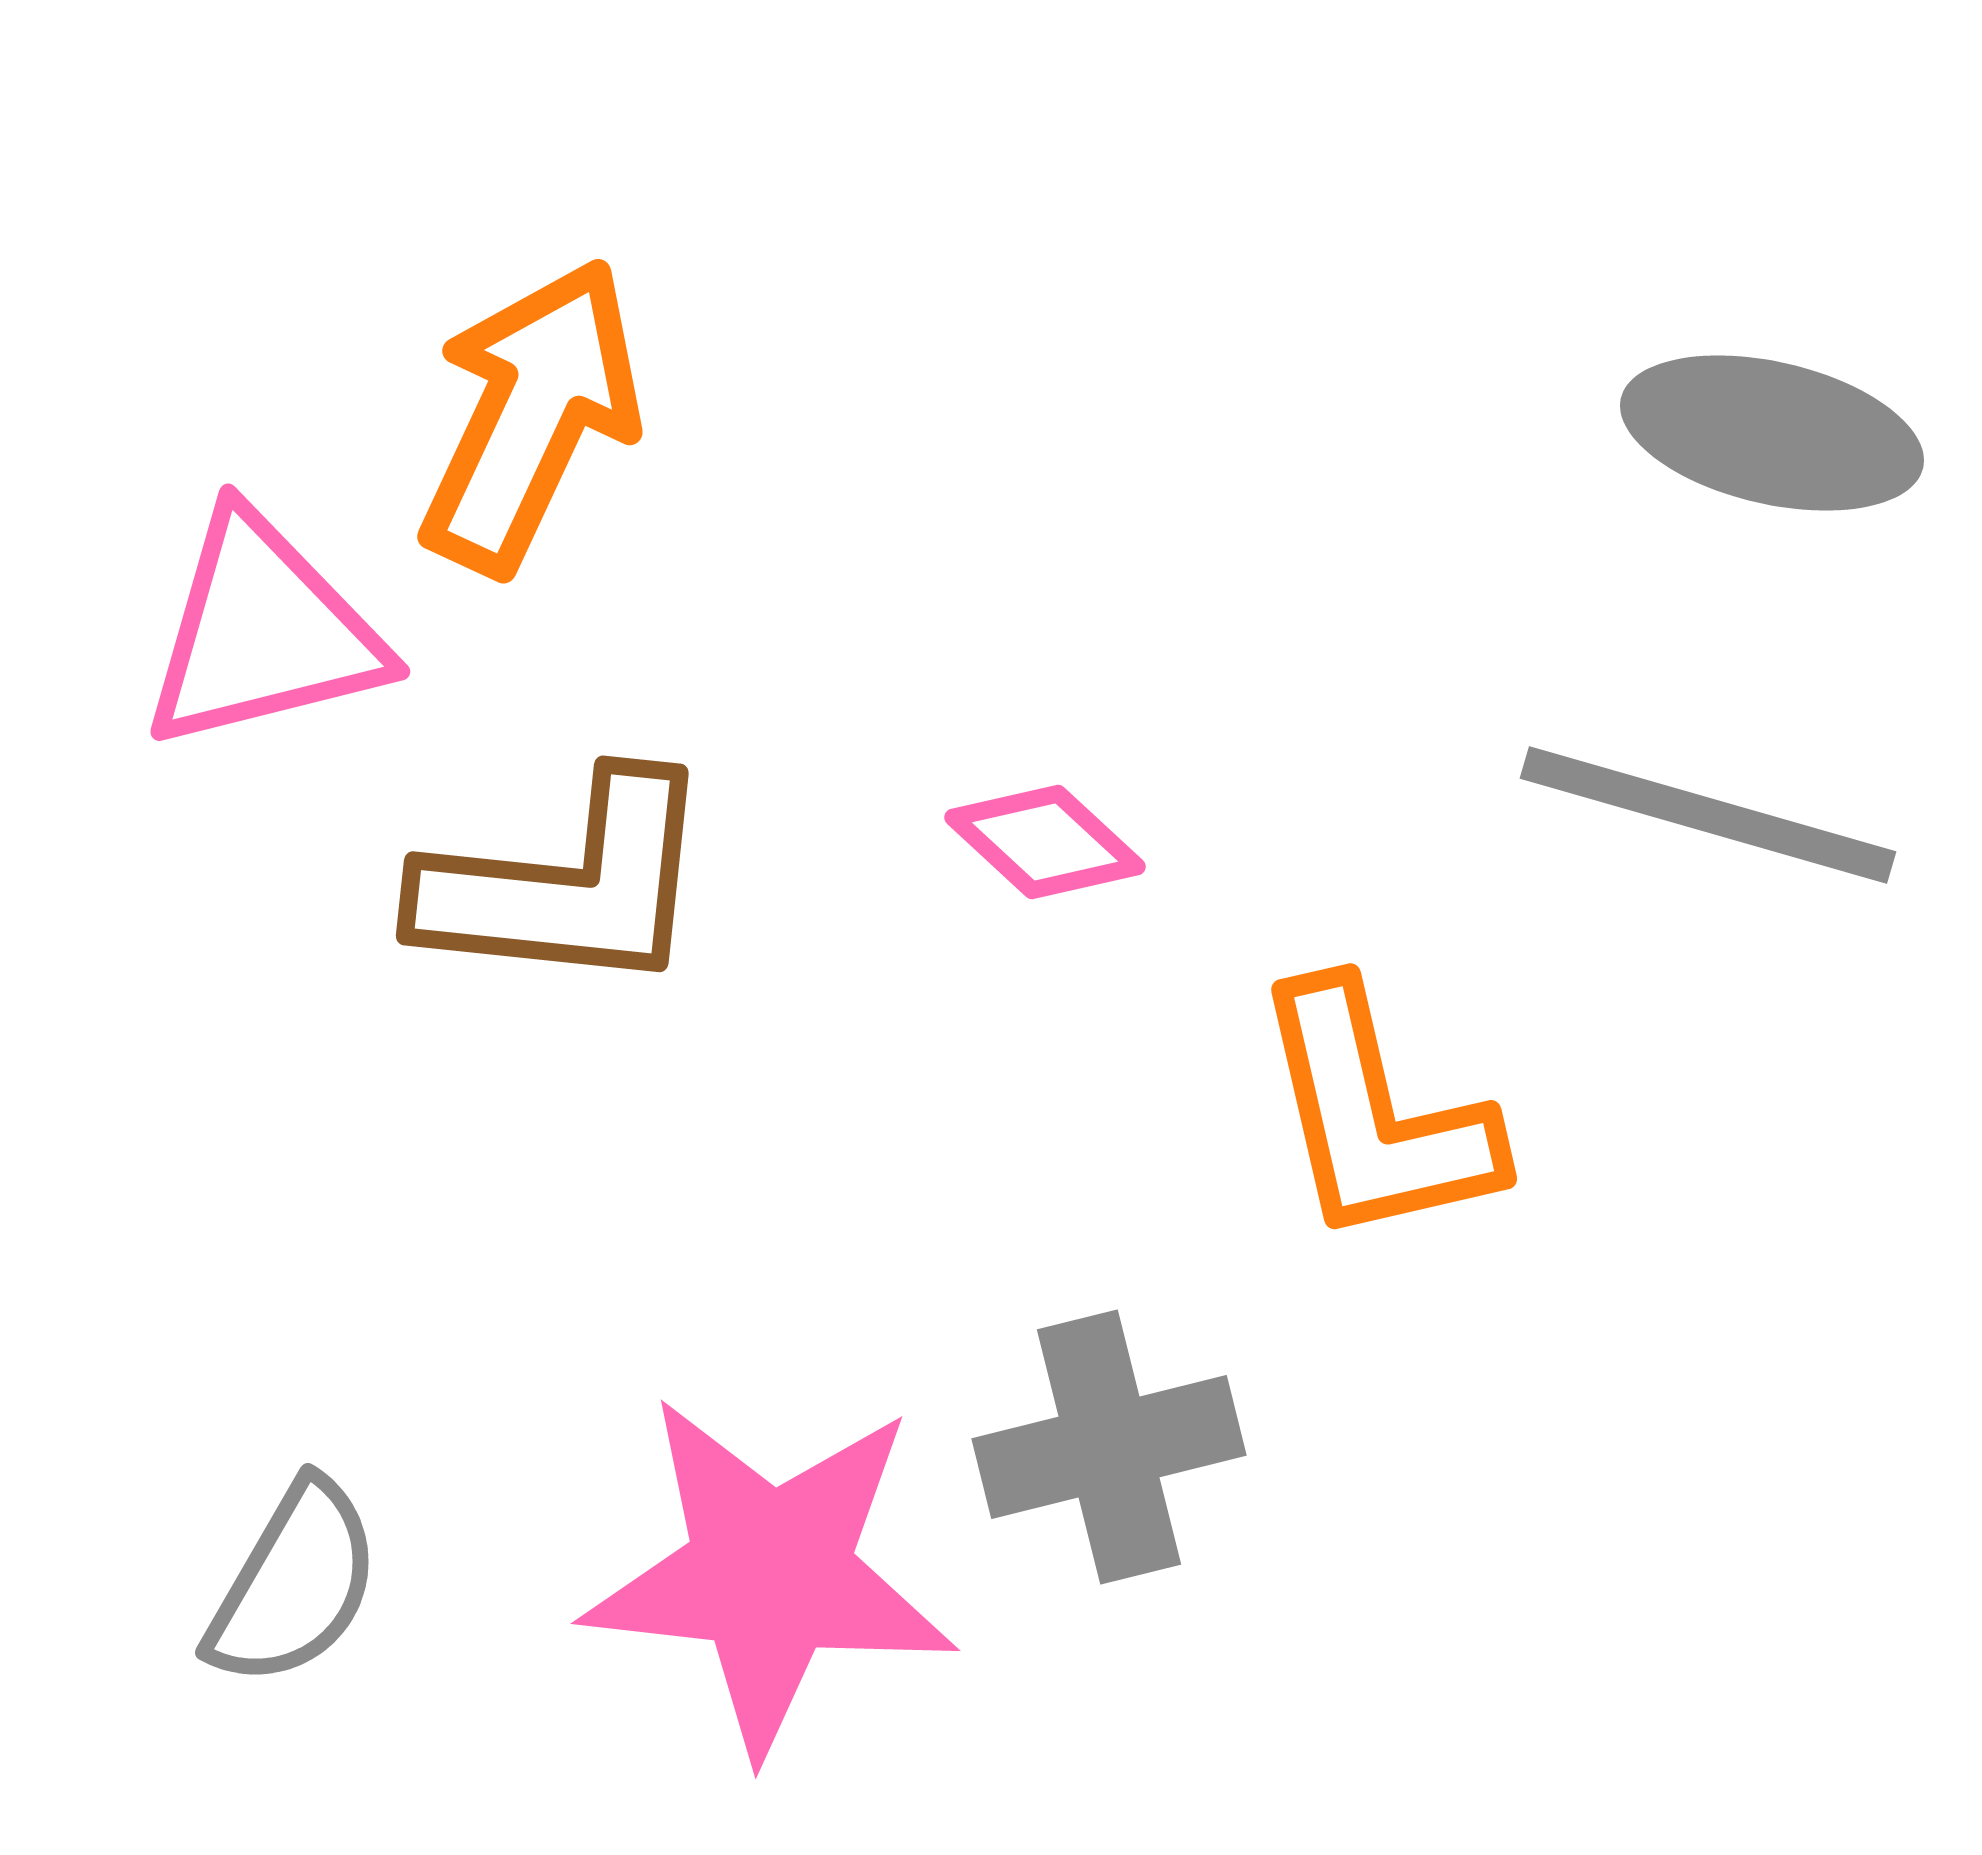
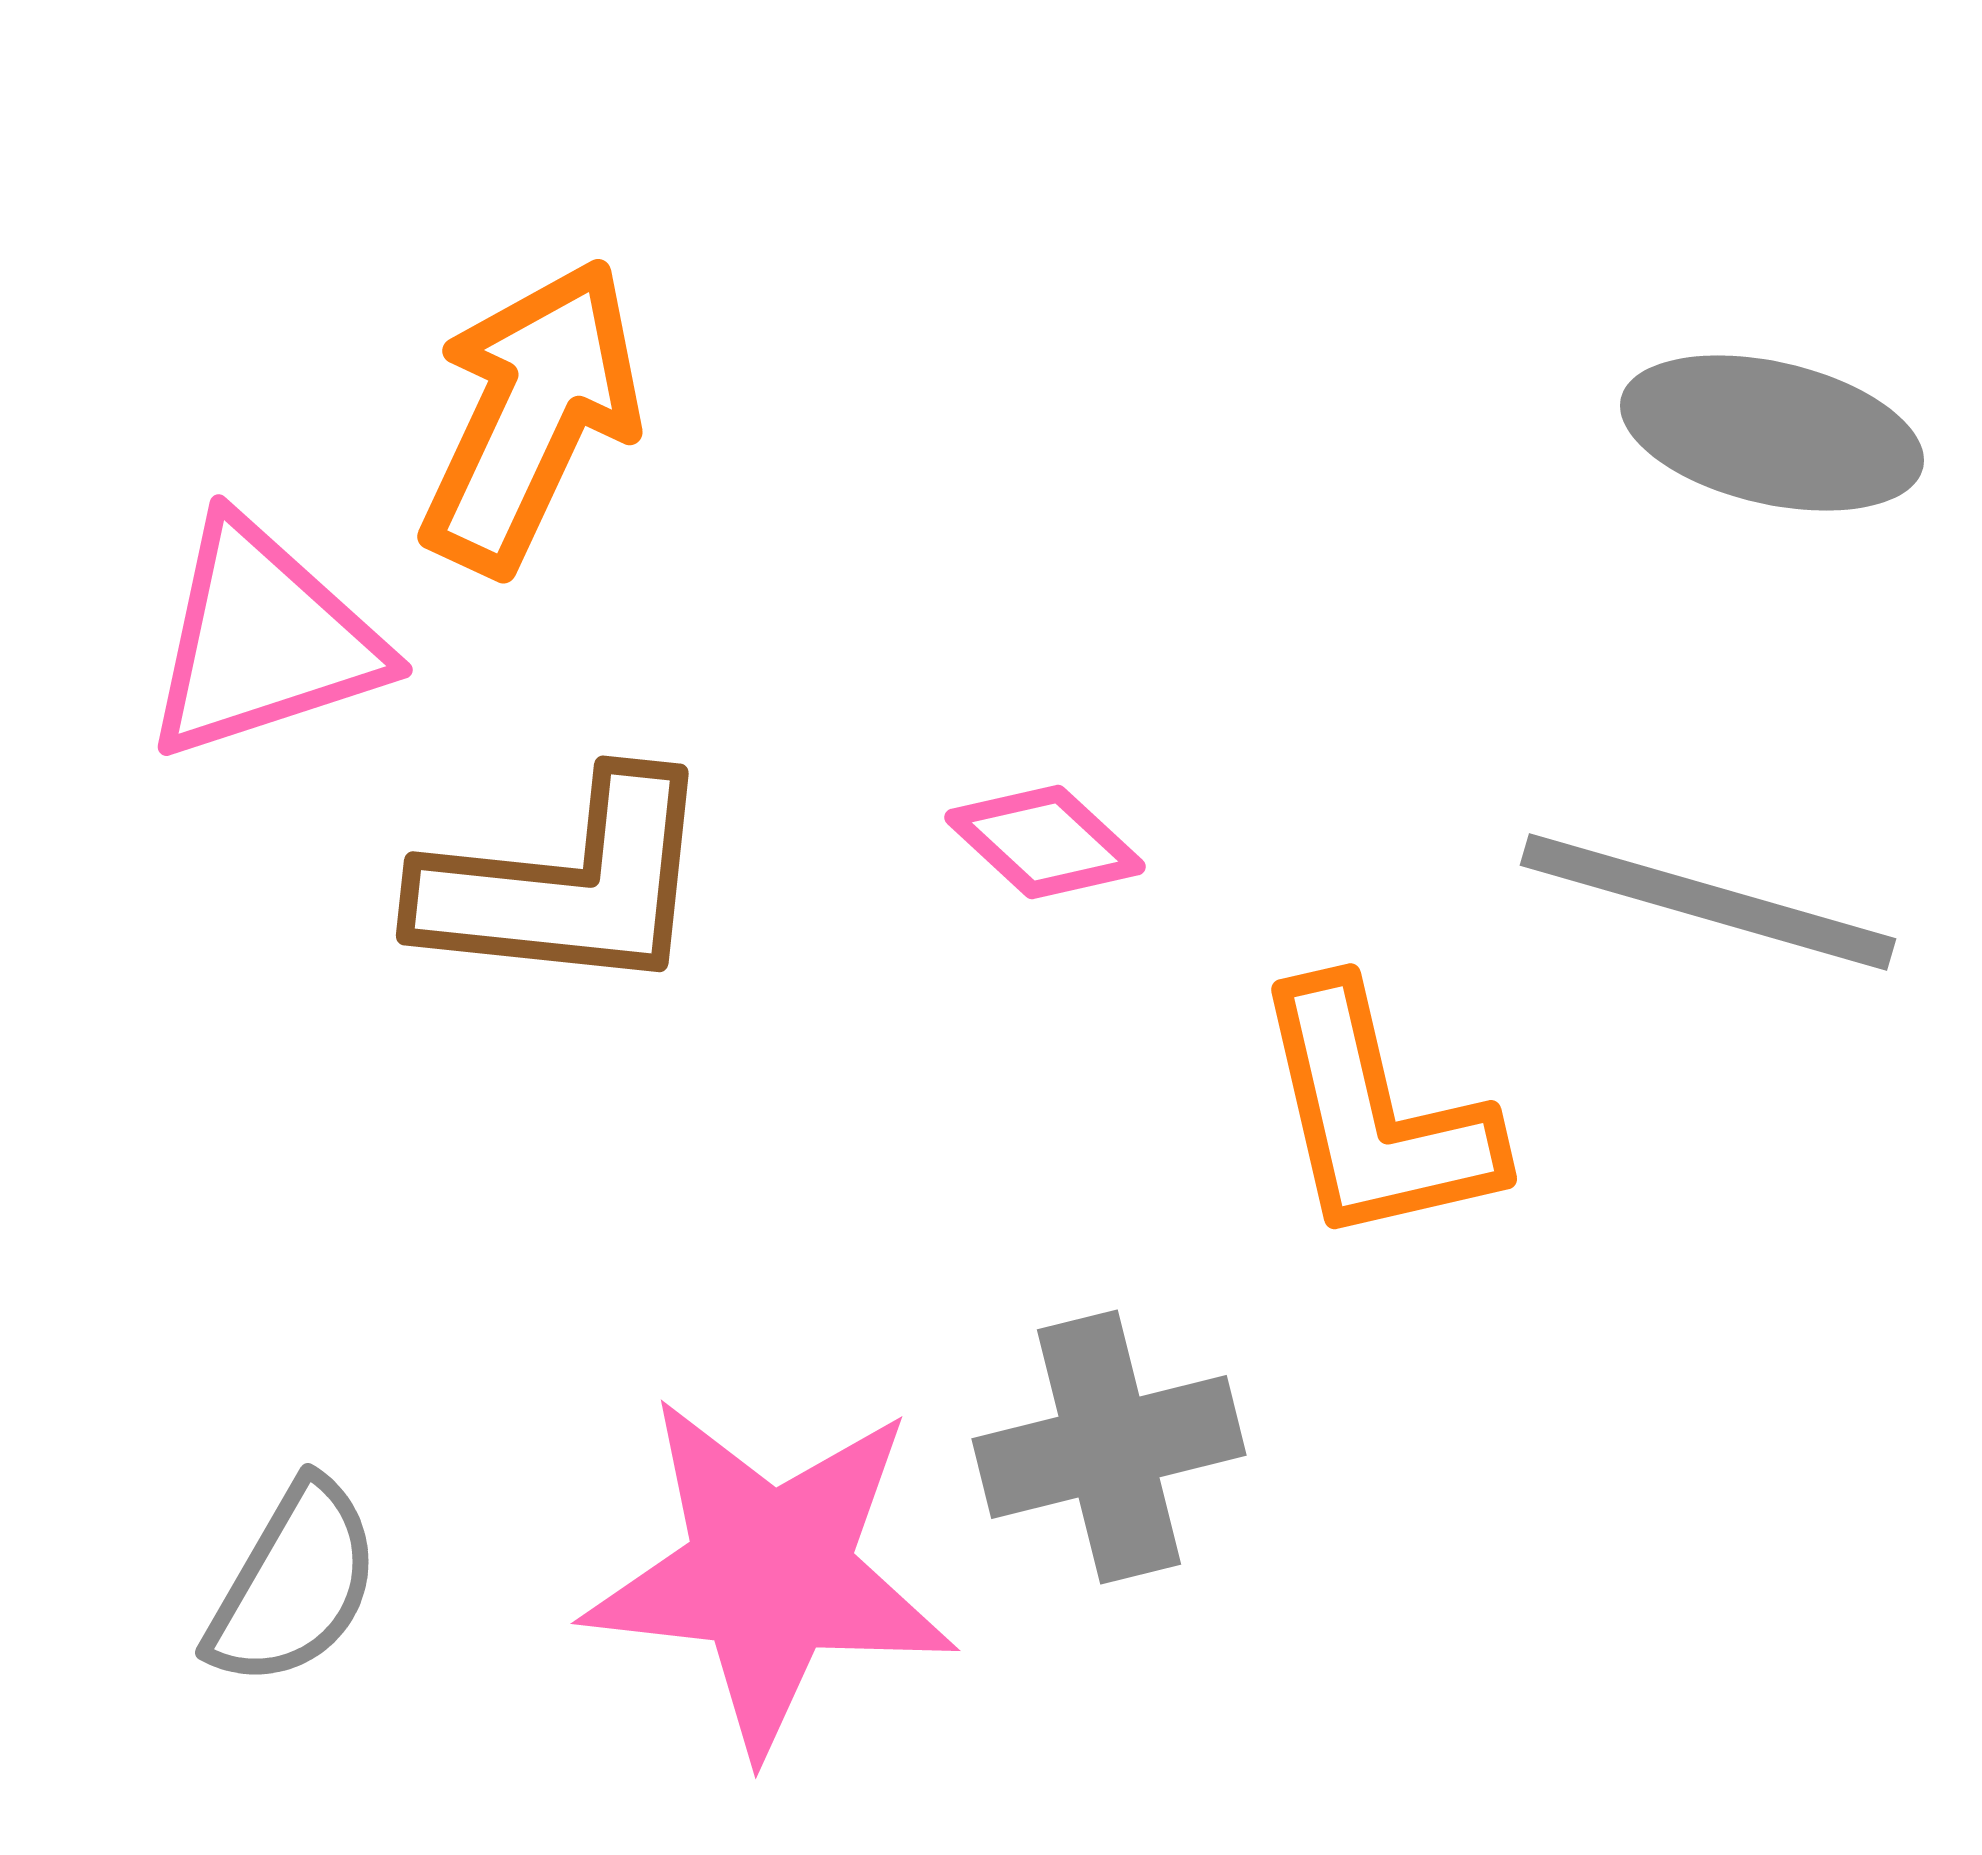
pink triangle: moved 8 px down; rotated 4 degrees counterclockwise
gray line: moved 87 px down
